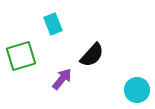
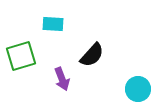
cyan rectangle: rotated 65 degrees counterclockwise
purple arrow: rotated 120 degrees clockwise
cyan circle: moved 1 px right, 1 px up
